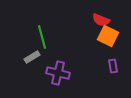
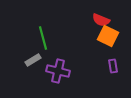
green line: moved 1 px right, 1 px down
gray rectangle: moved 1 px right, 3 px down
purple cross: moved 2 px up
